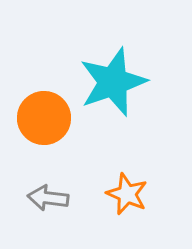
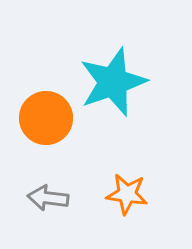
orange circle: moved 2 px right
orange star: rotated 15 degrees counterclockwise
